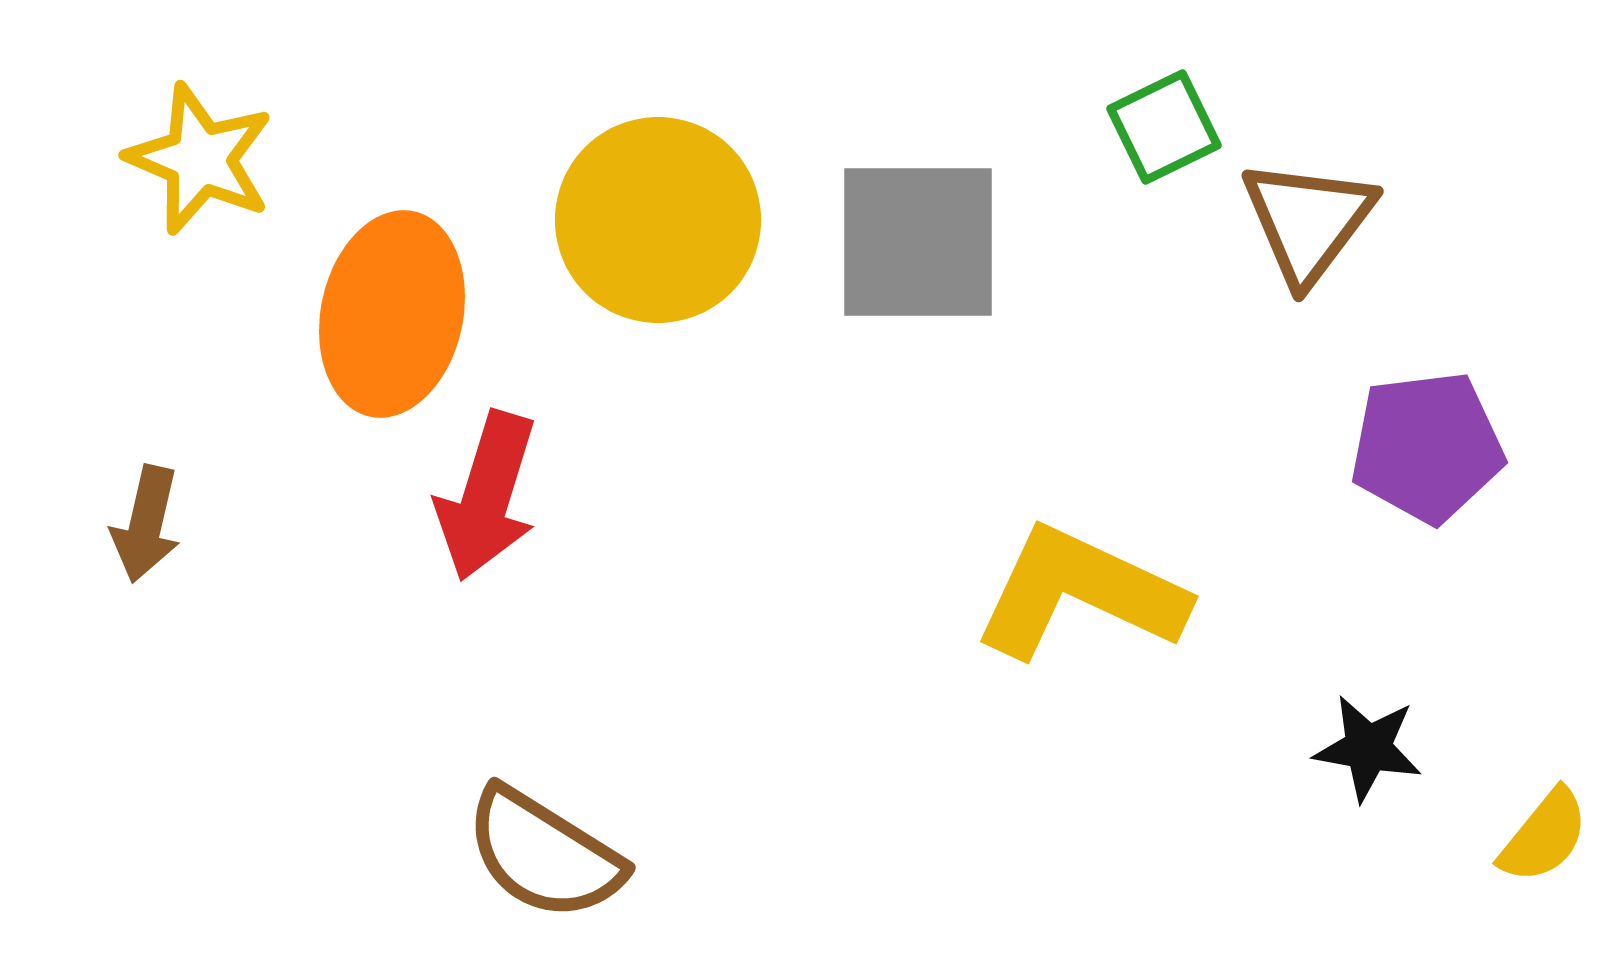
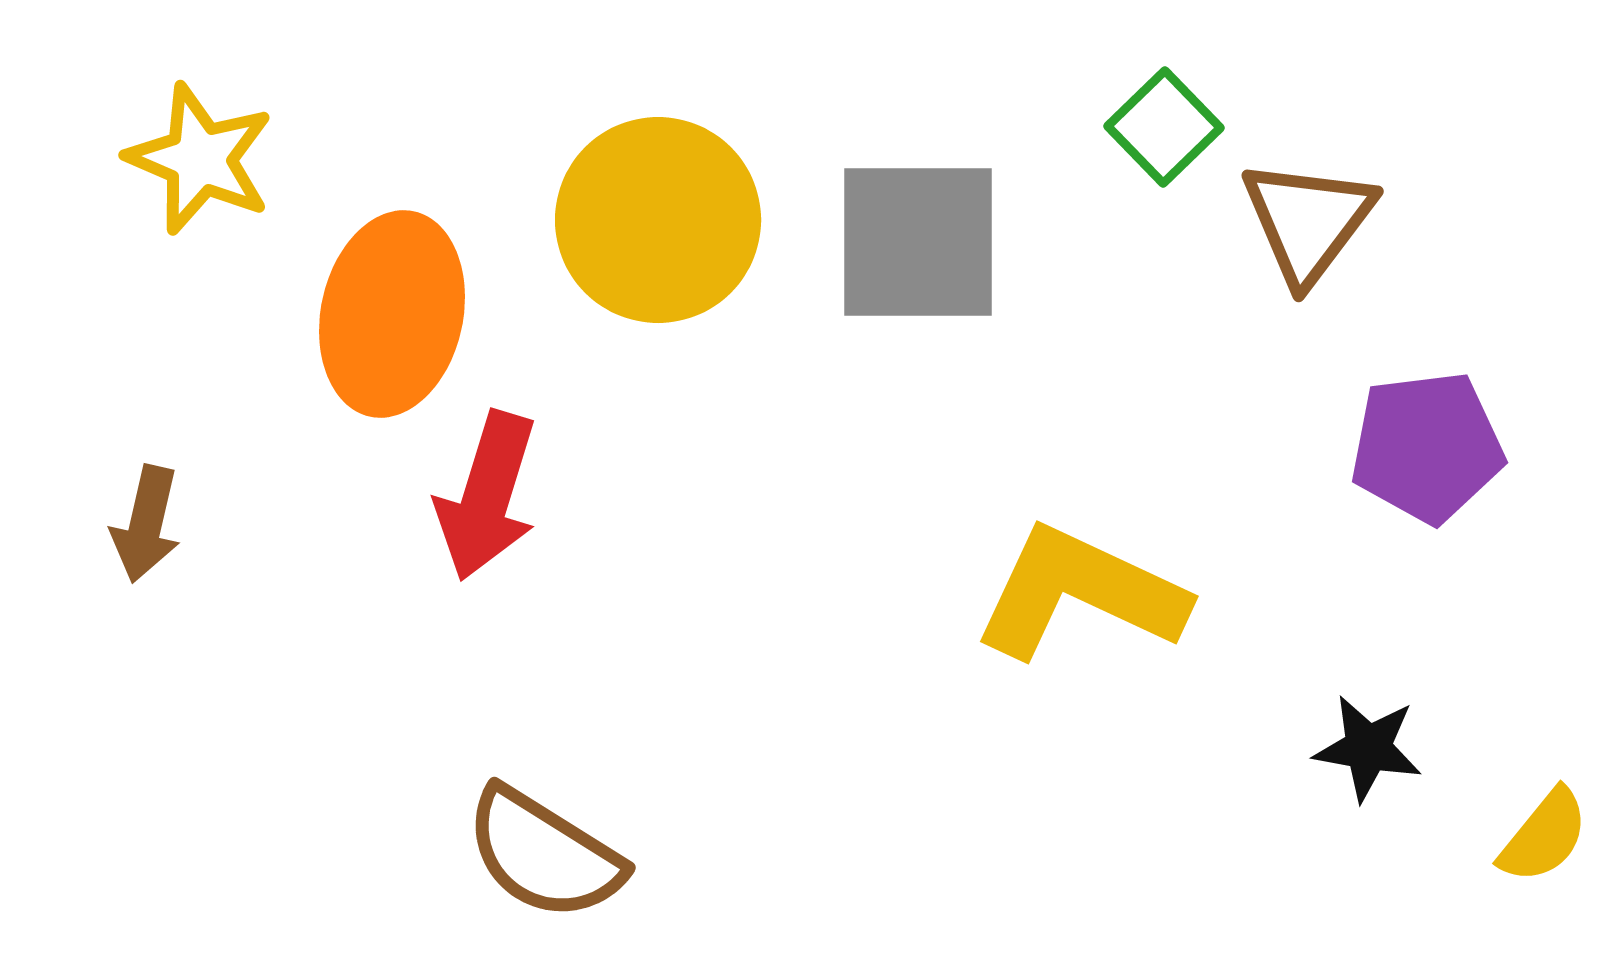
green square: rotated 18 degrees counterclockwise
